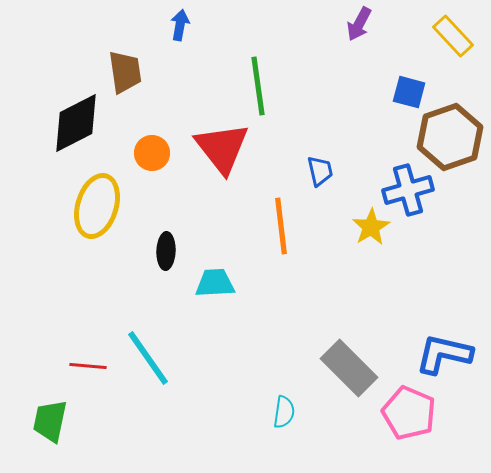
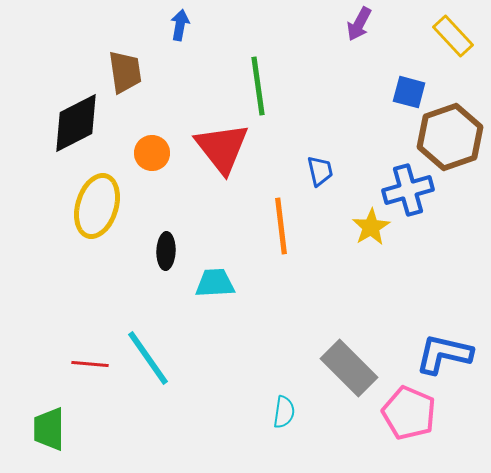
red line: moved 2 px right, 2 px up
green trapezoid: moved 1 px left, 8 px down; rotated 12 degrees counterclockwise
